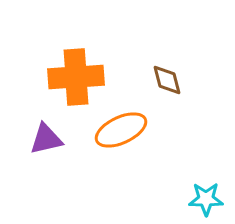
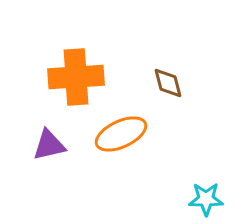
brown diamond: moved 1 px right, 3 px down
orange ellipse: moved 4 px down
purple triangle: moved 3 px right, 6 px down
